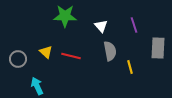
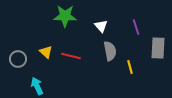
purple line: moved 2 px right, 2 px down
